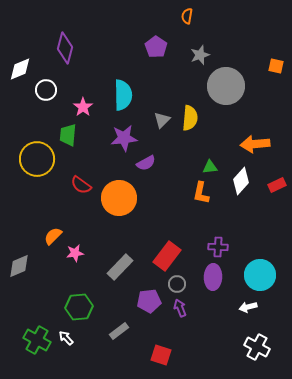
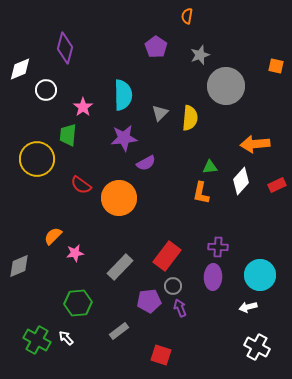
gray triangle at (162, 120): moved 2 px left, 7 px up
gray circle at (177, 284): moved 4 px left, 2 px down
green hexagon at (79, 307): moved 1 px left, 4 px up
